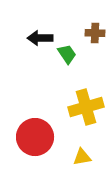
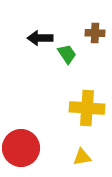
yellow cross: moved 1 px right, 1 px down; rotated 20 degrees clockwise
red circle: moved 14 px left, 11 px down
